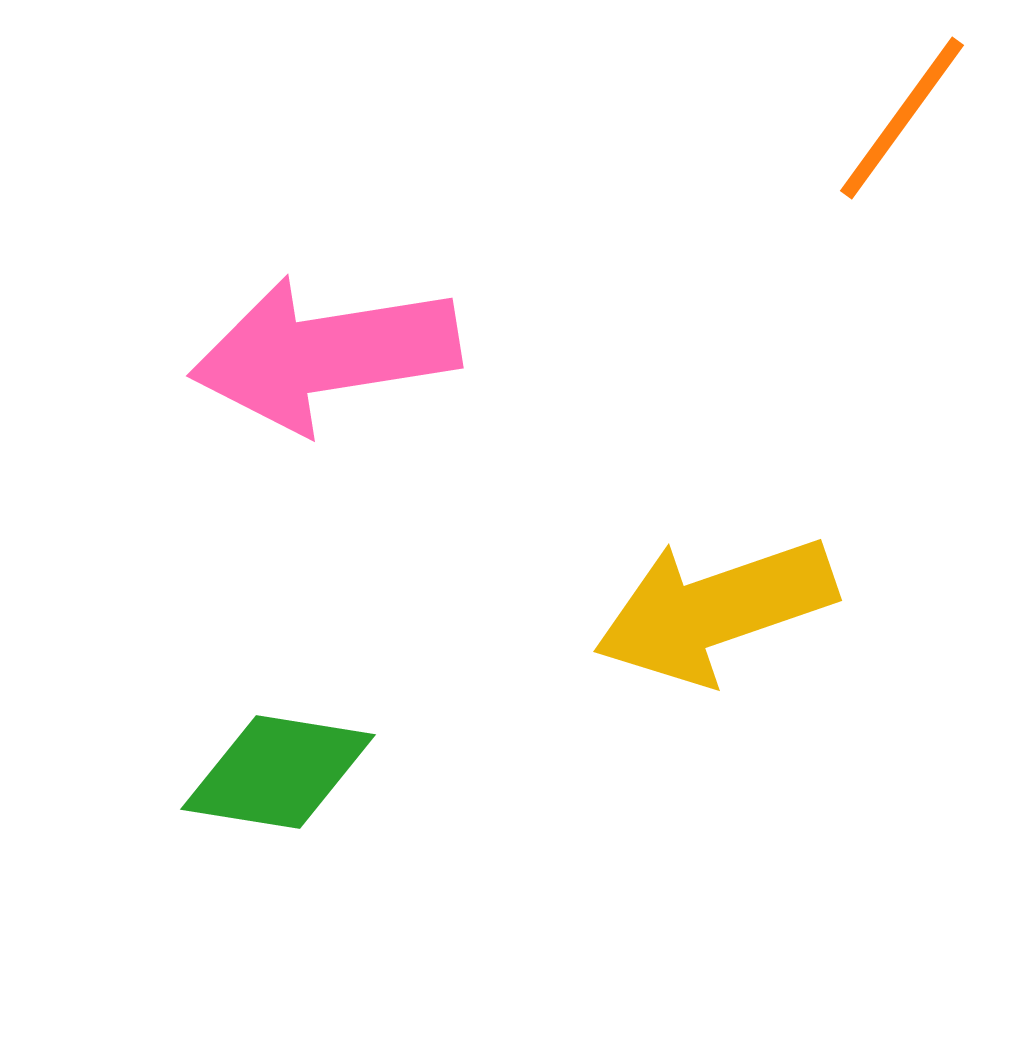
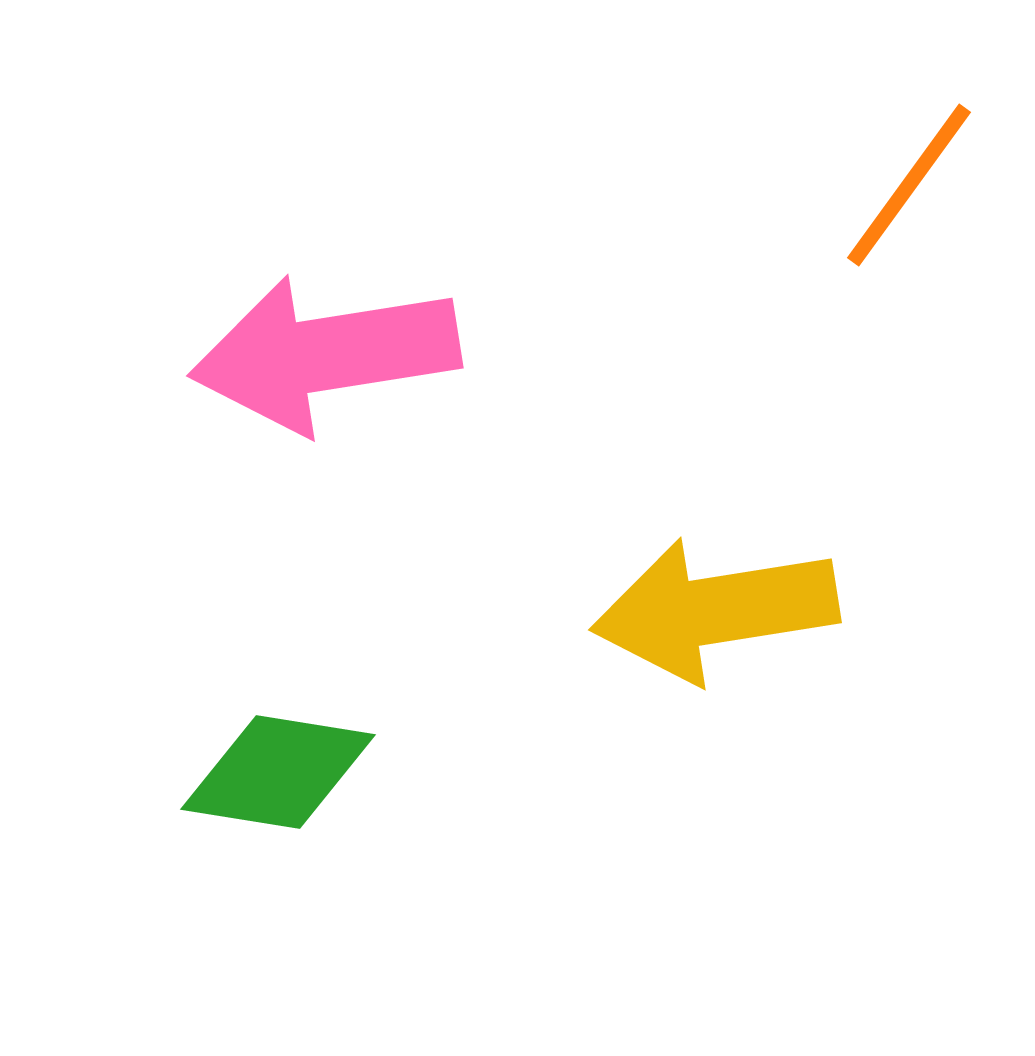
orange line: moved 7 px right, 67 px down
yellow arrow: rotated 10 degrees clockwise
